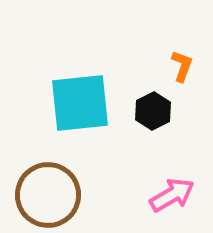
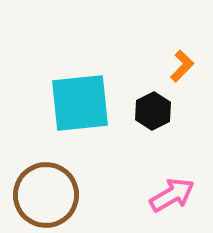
orange L-shape: rotated 24 degrees clockwise
brown circle: moved 2 px left
